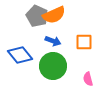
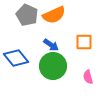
gray pentagon: moved 10 px left, 1 px up
blue arrow: moved 2 px left, 4 px down; rotated 14 degrees clockwise
blue diamond: moved 4 px left, 3 px down
pink semicircle: moved 2 px up
